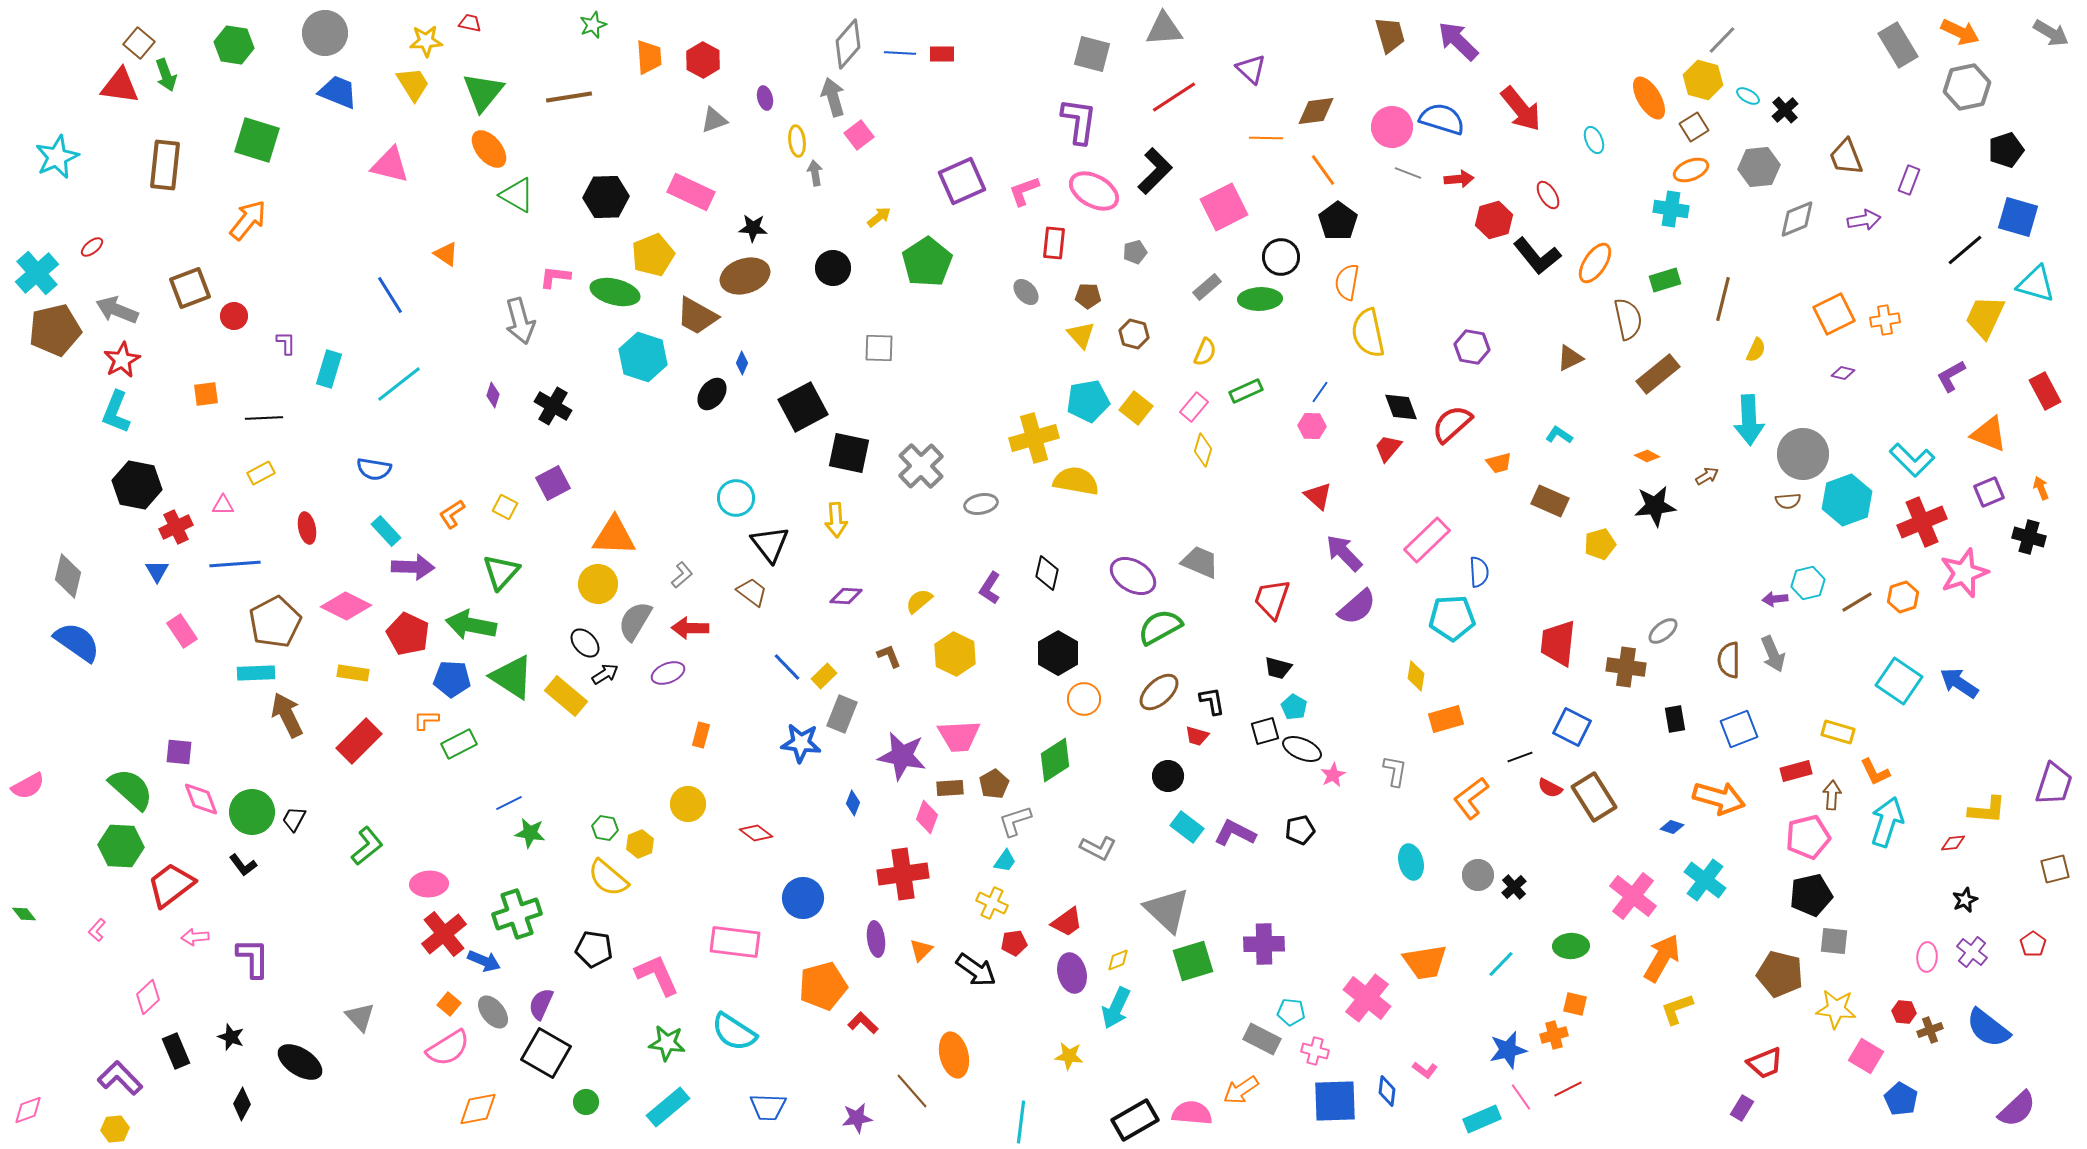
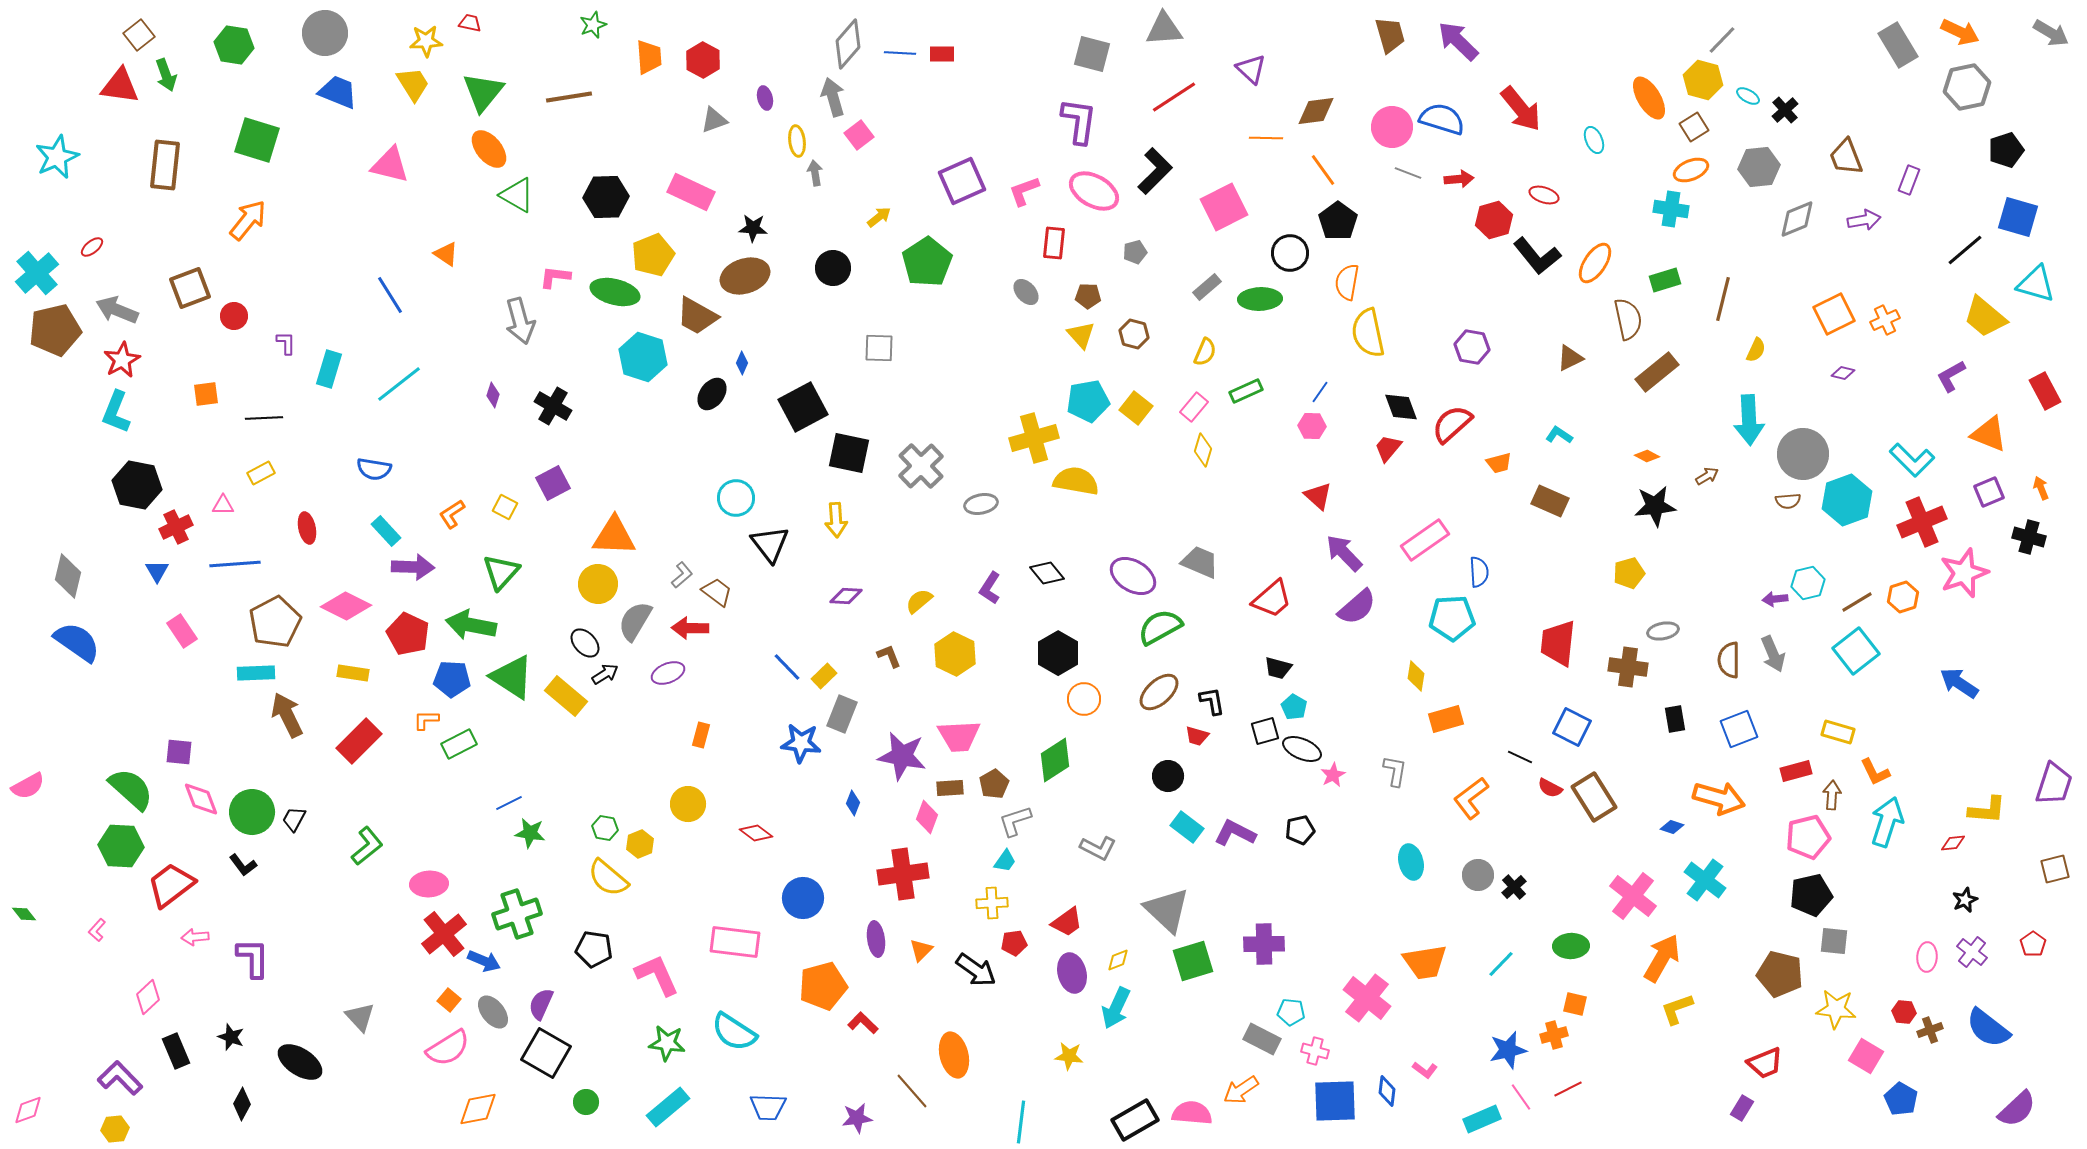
brown square at (139, 43): moved 8 px up; rotated 12 degrees clockwise
red ellipse at (1548, 195): moved 4 px left; rotated 40 degrees counterclockwise
black circle at (1281, 257): moved 9 px right, 4 px up
yellow trapezoid at (1985, 317): rotated 75 degrees counterclockwise
orange cross at (1885, 320): rotated 16 degrees counterclockwise
brown rectangle at (1658, 374): moved 1 px left, 2 px up
pink rectangle at (1427, 540): moved 2 px left; rotated 9 degrees clockwise
yellow pentagon at (1600, 544): moved 29 px right, 29 px down
black diamond at (1047, 573): rotated 52 degrees counterclockwise
brown trapezoid at (752, 592): moved 35 px left
red trapezoid at (1272, 599): rotated 150 degrees counterclockwise
gray ellipse at (1663, 631): rotated 28 degrees clockwise
brown cross at (1626, 667): moved 2 px right
cyan square at (1899, 681): moved 43 px left, 30 px up; rotated 18 degrees clockwise
black line at (1520, 757): rotated 45 degrees clockwise
yellow cross at (992, 903): rotated 28 degrees counterclockwise
orange square at (449, 1004): moved 4 px up
